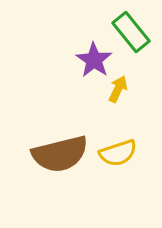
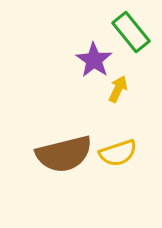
brown semicircle: moved 4 px right
